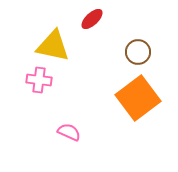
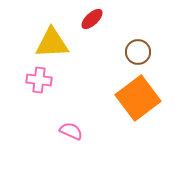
yellow triangle: moved 1 px left, 3 px up; rotated 15 degrees counterclockwise
pink semicircle: moved 2 px right, 1 px up
